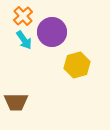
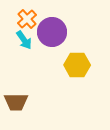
orange cross: moved 4 px right, 3 px down
yellow hexagon: rotated 15 degrees clockwise
